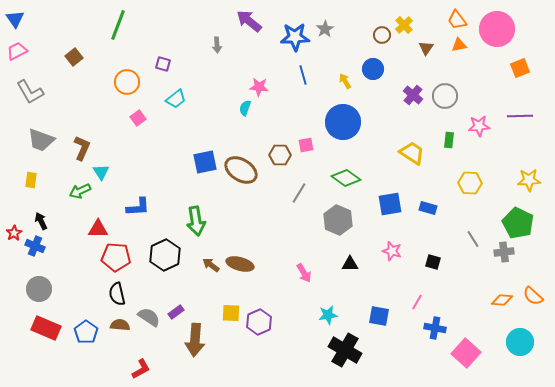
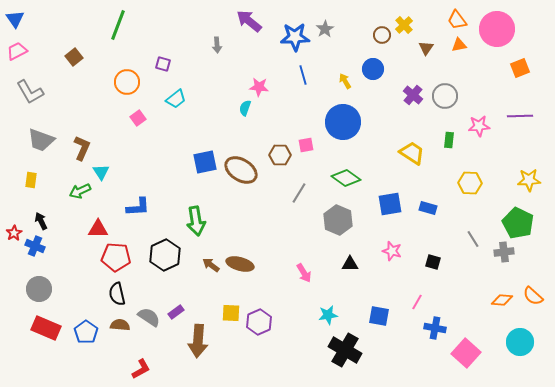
brown arrow at (195, 340): moved 3 px right, 1 px down
